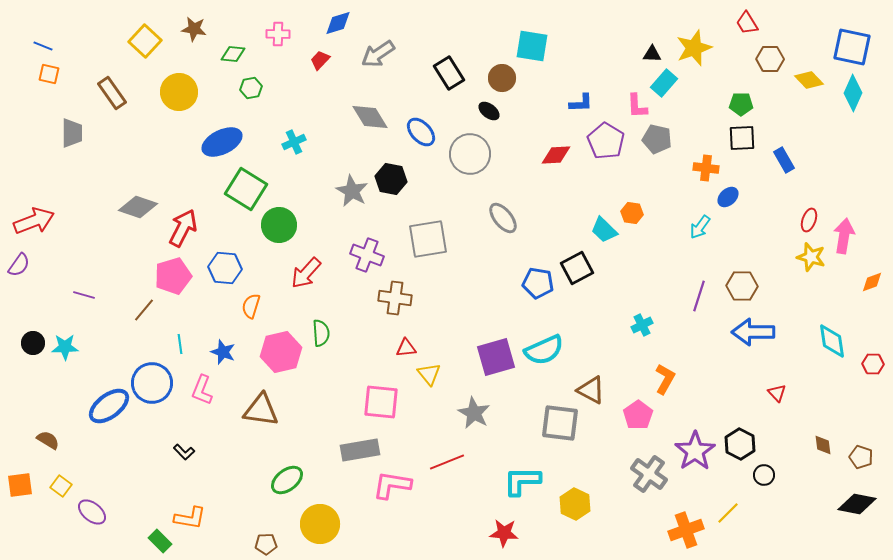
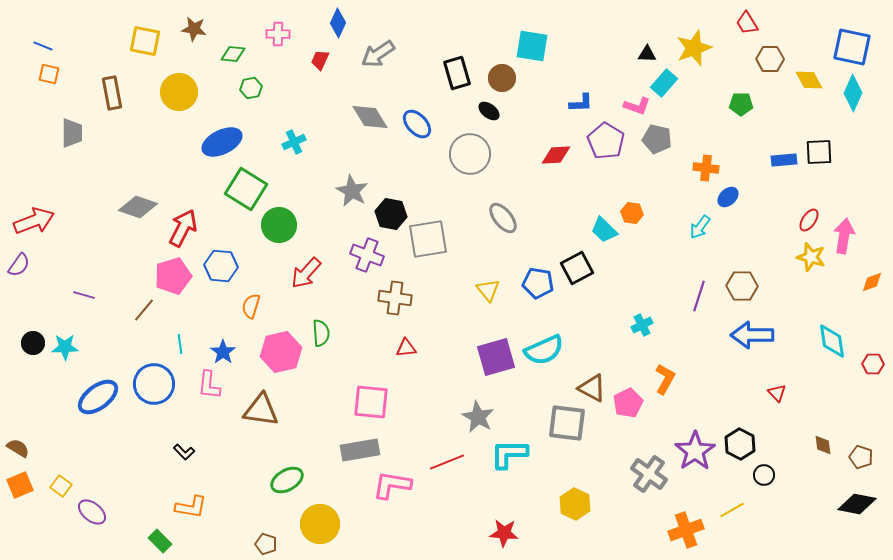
blue diamond at (338, 23): rotated 48 degrees counterclockwise
yellow square at (145, 41): rotated 32 degrees counterclockwise
black triangle at (652, 54): moved 5 px left
red trapezoid at (320, 60): rotated 20 degrees counterclockwise
black rectangle at (449, 73): moved 8 px right; rotated 16 degrees clockwise
yellow diamond at (809, 80): rotated 16 degrees clockwise
brown rectangle at (112, 93): rotated 24 degrees clockwise
pink L-shape at (637, 106): rotated 68 degrees counterclockwise
blue ellipse at (421, 132): moved 4 px left, 8 px up
black square at (742, 138): moved 77 px right, 14 px down
blue rectangle at (784, 160): rotated 65 degrees counterclockwise
black hexagon at (391, 179): moved 35 px down
red ellipse at (809, 220): rotated 15 degrees clockwise
blue hexagon at (225, 268): moved 4 px left, 2 px up
blue arrow at (753, 332): moved 1 px left, 3 px down
blue star at (223, 352): rotated 15 degrees clockwise
yellow triangle at (429, 374): moved 59 px right, 84 px up
blue circle at (152, 383): moved 2 px right, 1 px down
pink L-shape at (202, 390): moved 7 px right, 5 px up; rotated 16 degrees counterclockwise
brown triangle at (591, 390): moved 1 px right, 2 px up
pink square at (381, 402): moved 10 px left
blue ellipse at (109, 406): moved 11 px left, 9 px up
gray star at (474, 413): moved 4 px right, 4 px down
pink pentagon at (638, 415): moved 10 px left, 12 px up; rotated 8 degrees clockwise
gray square at (560, 423): moved 7 px right
brown semicircle at (48, 440): moved 30 px left, 8 px down
green ellipse at (287, 480): rotated 8 degrees clockwise
cyan L-shape at (522, 481): moved 13 px left, 27 px up
orange square at (20, 485): rotated 16 degrees counterclockwise
yellow line at (728, 513): moved 4 px right, 3 px up; rotated 15 degrees clockwise
orange L-shape at (190, 518): moved 1 px right, 11 px up
brown pentagon at (266, 544): rotated 20 degrees clockwise
